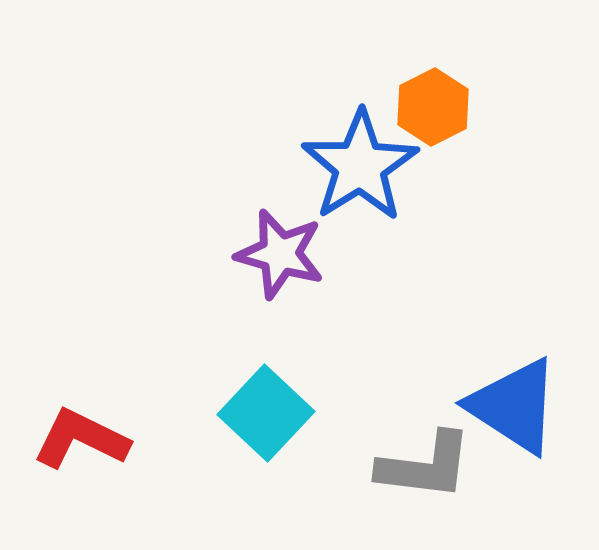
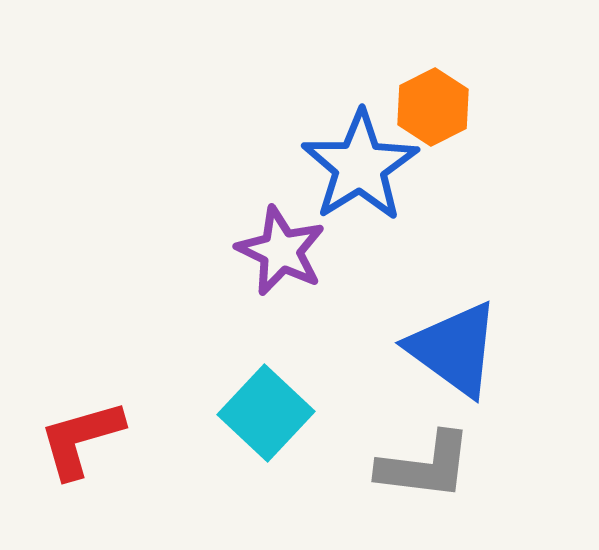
purple star: moved 1 px right, 3 px up; rotated 10 degrees clockwise
blue triangle: moved 60 px left, 57 px up; rotated 3 degrees clockwise
red L-shape: rotated 42 degrees counterclockwise
